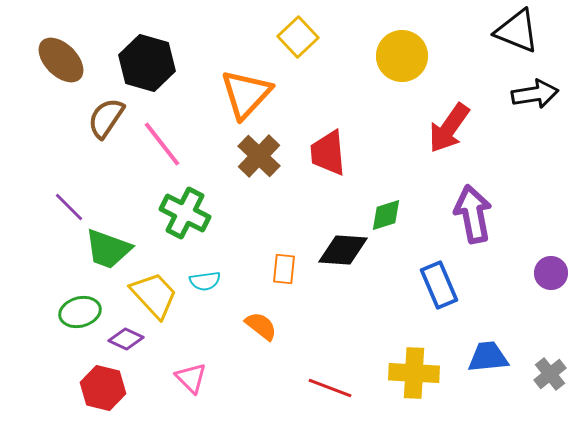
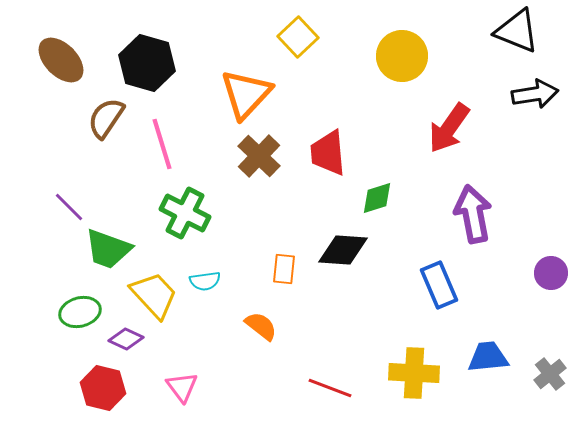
pink line: rotated 21 degrees clockwise
green diamond: moved 9 px left, 17 px up
pink triangle: moved 9 px left, 9 px down; rotated 8 degrees clockwise
